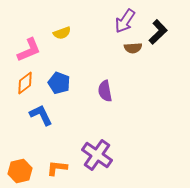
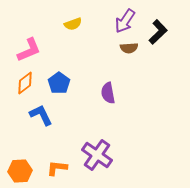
yellow semicircle: moved 11 px right, 9 px up
brown semicircle: moved 4 px left
blue pentagon: rotated 15 degrees clockwise
purple semicircle: moved 3 px right, 2 px down
orange hexagon: rotated 10 degrees clockwise
